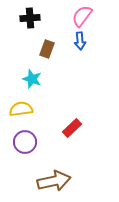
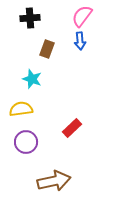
purple circle: moved 1 px right
